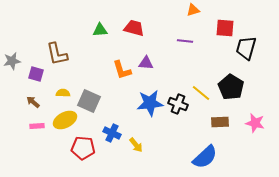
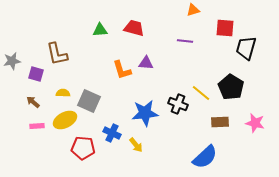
blue star: moved 5 px left, 10 px down
